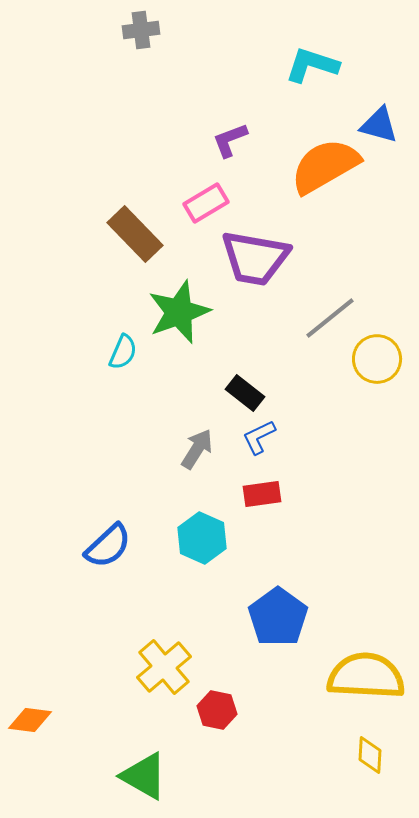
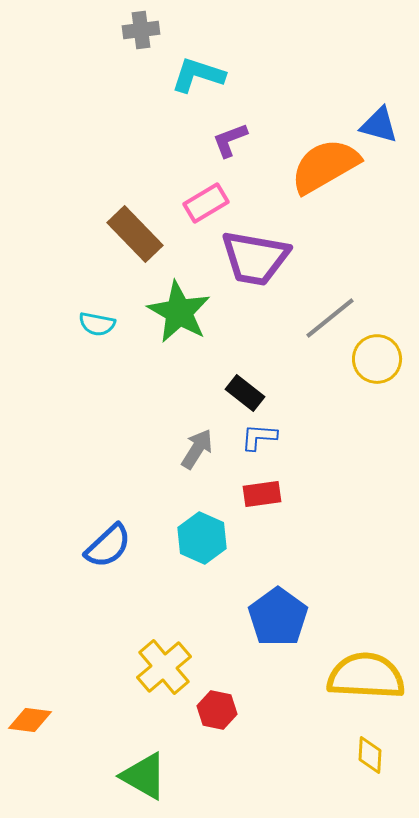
cyan L-shape: moved 114 px left, 10 px down
green star: rotated 22 degrees counterclockwise
cyan semicircle: moved 26 px left, 28 px up; rotated 78 degrees clockwise
blue L-shape: rotated 30 degrees clockwise
